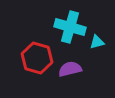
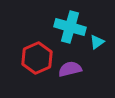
cyan triangle: rotated 21 degrees counterclockwise
red hexagon: rotated 20 degrees clockwise
